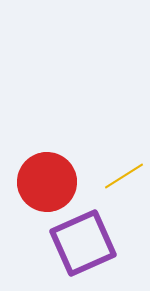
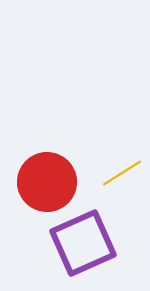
yellow line: moved 2 px left, 3 px up
